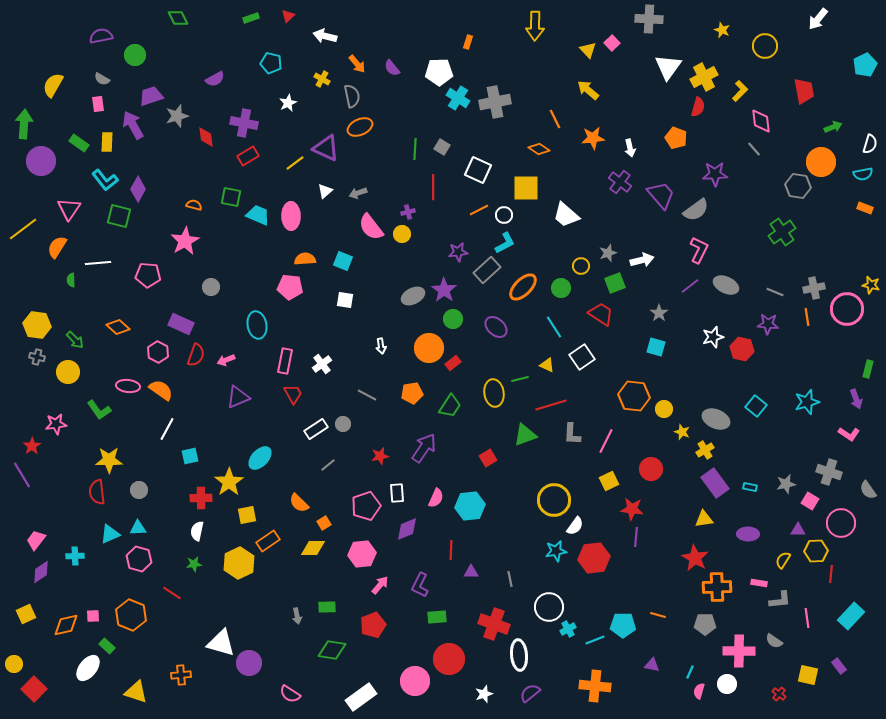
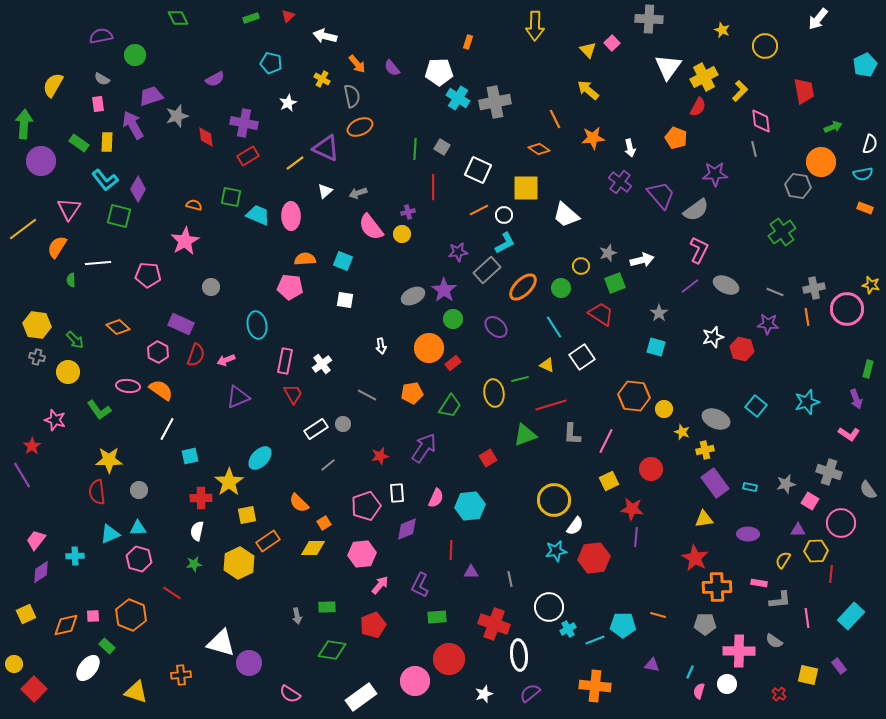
red semicircle at (698, 107): rotated 12 degrees clockwise
gray line at (754, 149): rotated 28 degrees clockwise
pink star at (56, 424): moved 1 px left, 4 px up; rotated 25 degrees clockwise
yellow cross at (705, 450): rotated 18 degrees clockwise
